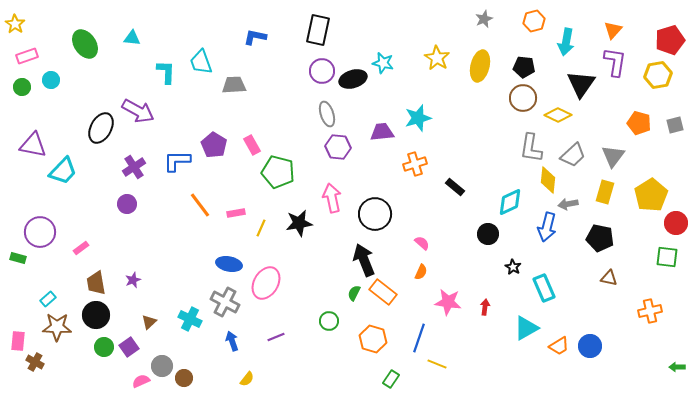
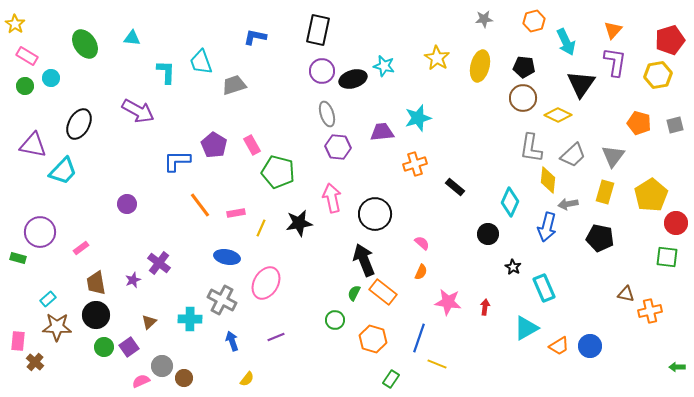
gray star at (484, 19): rotated 18 degrees clockwise
cyan arrow at (566, 42): rotated 36 degrees counterclockwise
pink rectangle at (27, 56): rotated 50 degrees clockwise
cyan star at (383, 63): moved 1 px right, 3 px down
cyan circle at (51, 80): moved 2 px up
gray trapezoid at (234, 85): rotated 15 degrees counterclockwise
green circle at (22, 87): moved 3 px right, 1 px up
black ellipse at (101, 128): moved 22 px left, 4 px up
purple cross at (134, 167): moved 25 px right, 96 px down; rotated 20 degrees counterclockwise
cyan diamond at (510, 202): rotated 40 degrees counterclockwise
blue ellipse at (229, 264): moved 2 px left, 7 px up
brown triangle at (609, 278): moved 17 px right, 16 px down
gray cross at (225, 302): moved 3 px left, 2 px up
cyan cross at (190, 319): rotated 25 degrees counterclockwise
green circle at (329, 321): moved 6 px right, 1 px up
brown cross at (35, 362): rotated 12 degrees clockwise
